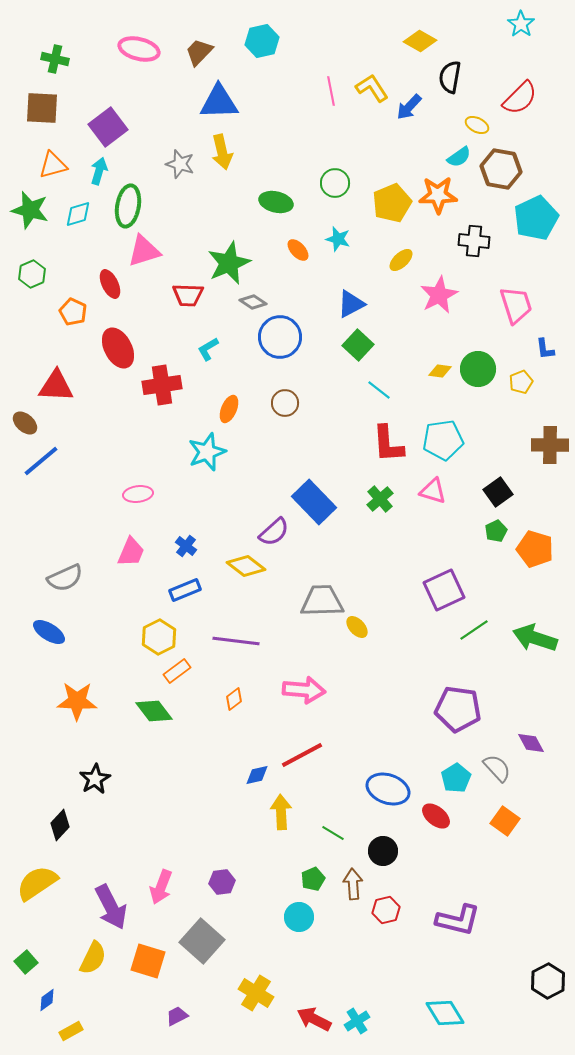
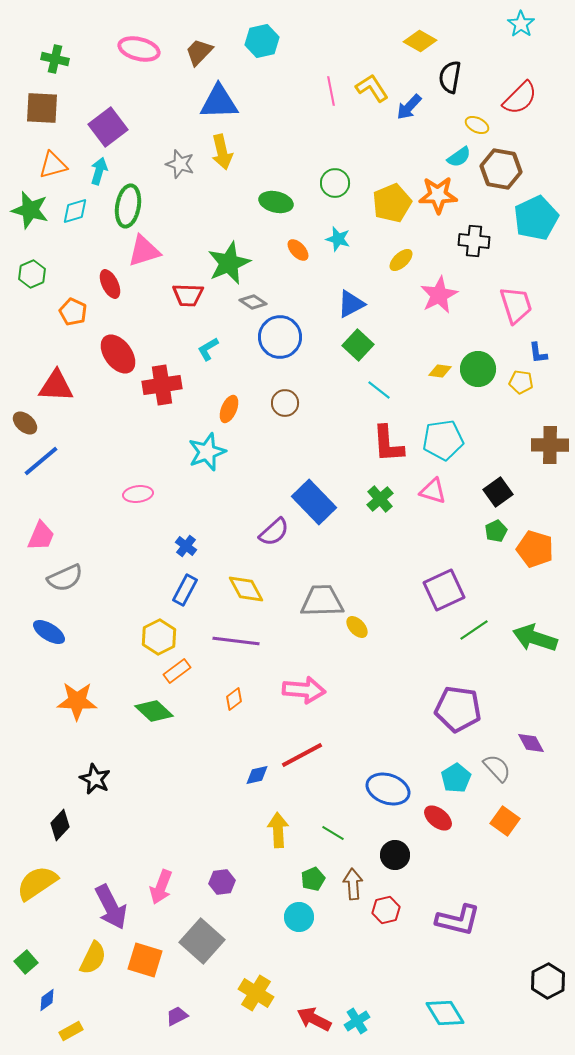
cyan diamond at (78, 214): moved 3 px left, 3 px up
red ellipse at (118, 348): moved 6 px down; rotated 9 degrees counterclockwise
blue L-shape at (545, 349): moved 7 px left, 4 px down
yellow pentagon at (521, 382): rotated 30 degrees clockwise
pink trapezoid at (131, 552): moved 90 px left, 16 px up
yellow diamond at (246, 566): moved 23 px down; rotated 24 degrees clockwise
blue rectangle at (185, 590): rotated 40 degrees counterclockwise
green diamond at (154, 711): rotated 9 degrees counterclockwise
black star at (95, 779): rotated 16 degrees counterclockwise
yellow arrow at (281, 812): moved 3 px left, 18 px down
red ellipse at (436, 816): moved 2 px right, 2 px down
black circle at (383, 851): moved 12 px right, 4 px down
orange square at (148, 961): moved 3 px left, 1 px up
